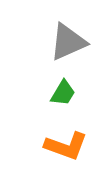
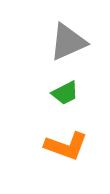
green trapezoid: moved 2 px right; rotated 32 degrees clockwise
